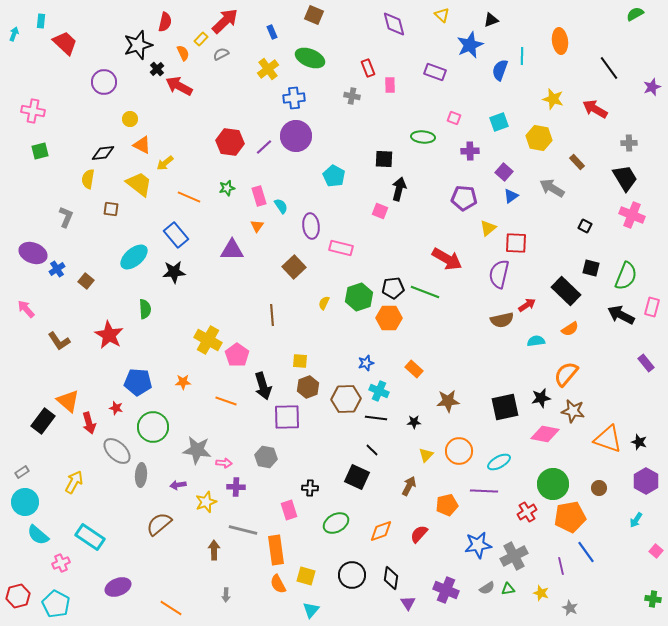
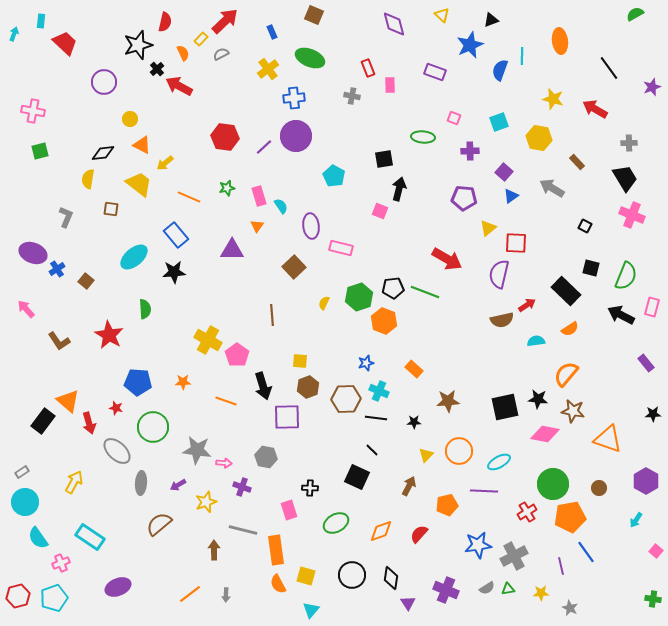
red hexagon at (230, 142): moved 5 px left, 5 px up
black square at (384, 159): rotated 12 degrees counterclockwise
orange hexagon at (389, 318): moved 5 px left, 3 px down; rotated 20 degrees clockwise
black star at (541, 398): moved 3 px left, 1 px down; rotated 18 degrees clockwise
black star at (639, 442): moved 14 px right, 28 px up; rotated 21 degrees counterclockwise
gray ellipse at (141, 475): moved 8 px down
purple arrow at (178, 485): rotated 21 degrees counterclockwise
purple cross at (236, 487): moved 6 px right; rotated 18 degrees clockwise
cyan semicircle at (38, 535): moved 3 px down; rotated 15 degrees clockwise
yellow star at (541, 593): rotated 21 degrees counterclockwise
cyan pentagon at (56, 604): moved 2 px left, 6 px up; rotated 24 degrees clockwise
orange line at (171, 608): moved 19 px right, 14 px up; rotated 70 degrees counterclockwise
